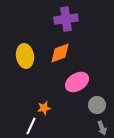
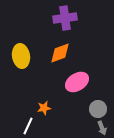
purple cross: moved 1 px left, 1 px up
yellow ellipse: moved 4 px left
gray circle: moved 1 px right, 4 px down
white line: moved 3 px left
